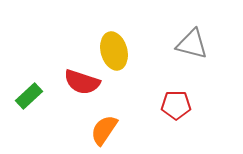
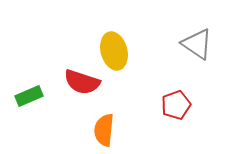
gray triangle: moved 5 px right; rotated 20 degrees clockwise
green rectangle: rotated 20 degrees clockwise
red pentagon: rotated 20 degrees counterclockwise
orange semicircle: rotated 28 degrees counterclockwise
